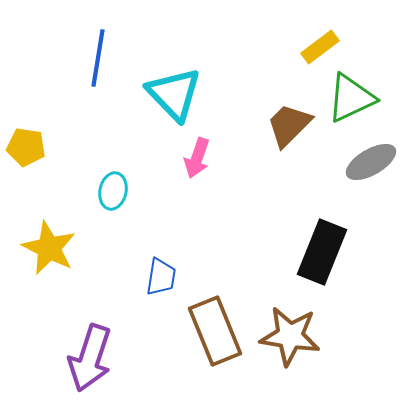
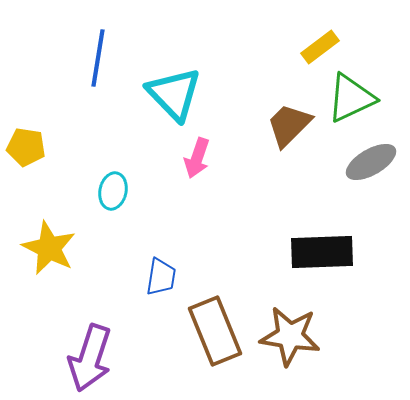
black rectangle: rotated 66 degrees clockwise
